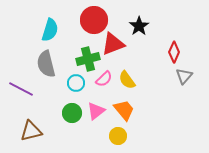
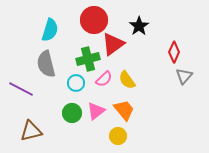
red triangle: rotated 15 degrees counterclockwise
